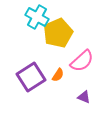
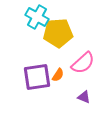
yellow pentagon: rotated 20 degrees clockwise
pink semicircle: moved 1 px right, 2 px down
purple square: moved 6 px right; rotated 24 degrees clockwise
